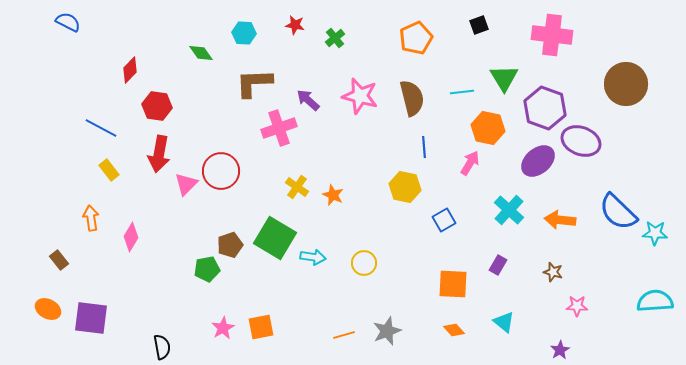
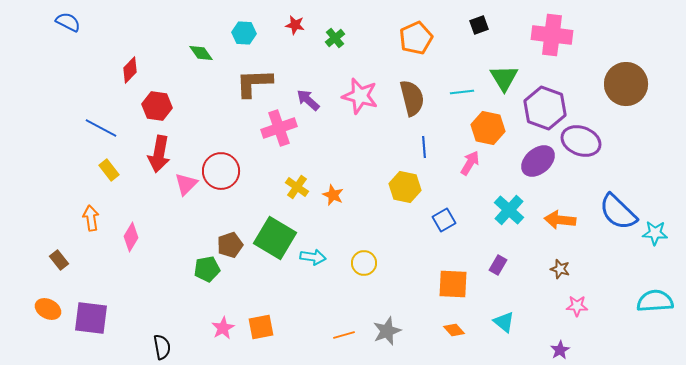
brown star at (553, 272): moved 7 px right, 3 px up
